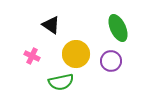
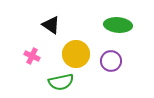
green ellipse: moved 3 px up; rotated 60 degrees counterclockwise
